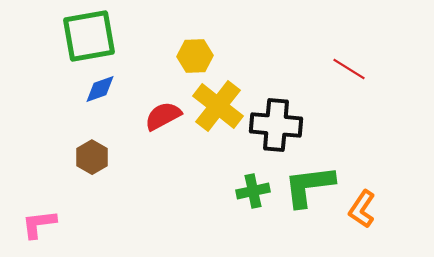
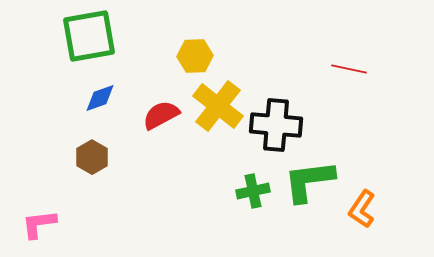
red line: rotated 20 degrees counterclockwise
blue diamond: moved 9 px down
red semicircle: moved 2 px left, 1 px up
green L-shape: moved 5 px up
